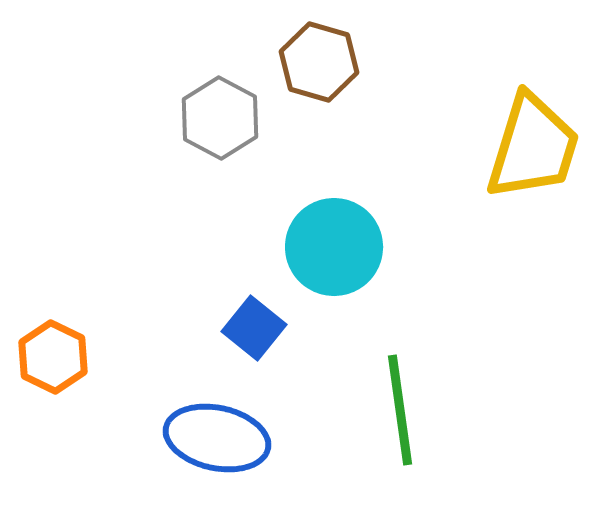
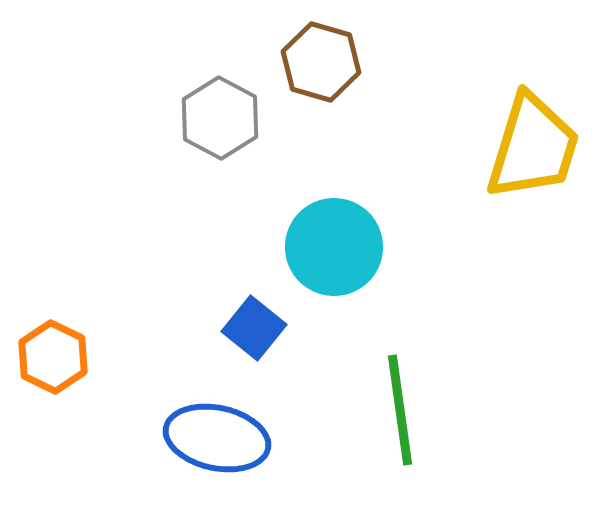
brown hexagon: moved 2 px right
